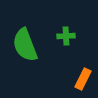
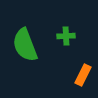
orange rectangle: moved 4 px up
